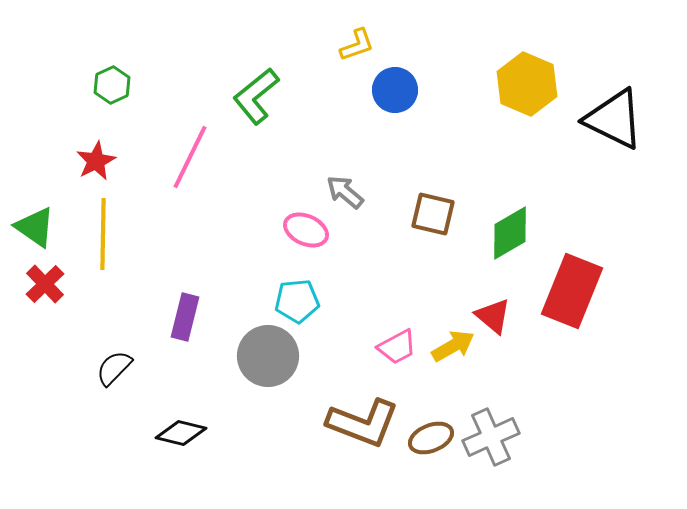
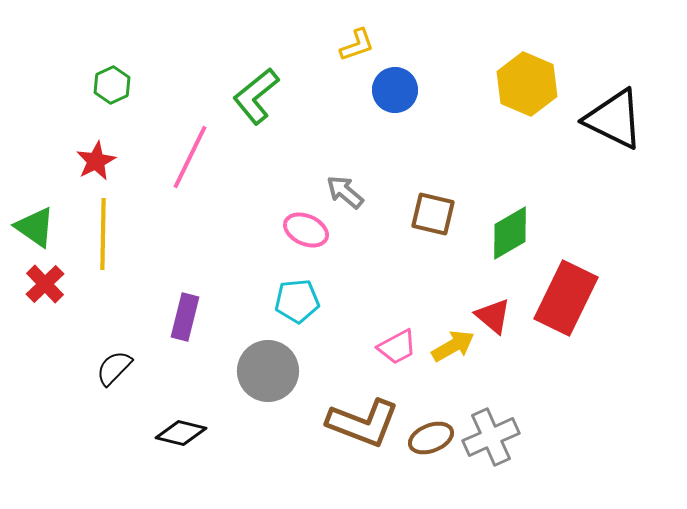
red rectangle: moved 6 px left, 7 px down; rotated 4 degrees clockwise
gray circle: moved 15 px down
